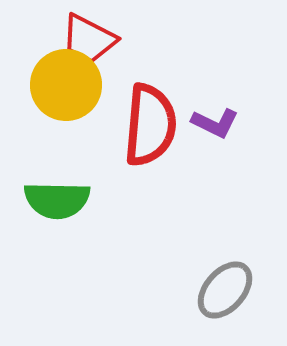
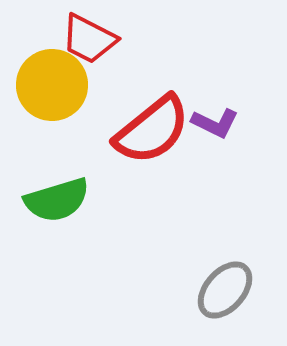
yellow circle: moved 14 px left
red semicircle: moved 2 px right, 5 px down; rotated 46 degrees clockwise
green semicircle: rotated 18 degrees counterclockwise
